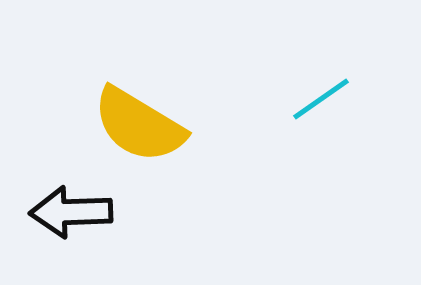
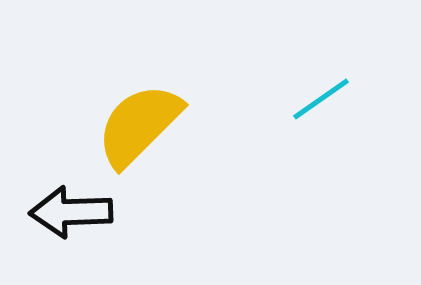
yellow semicircle: rotated 104 degrees clockwise
